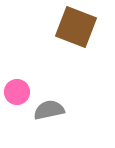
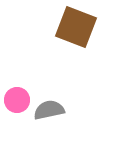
pink circle: moved 8 px down
